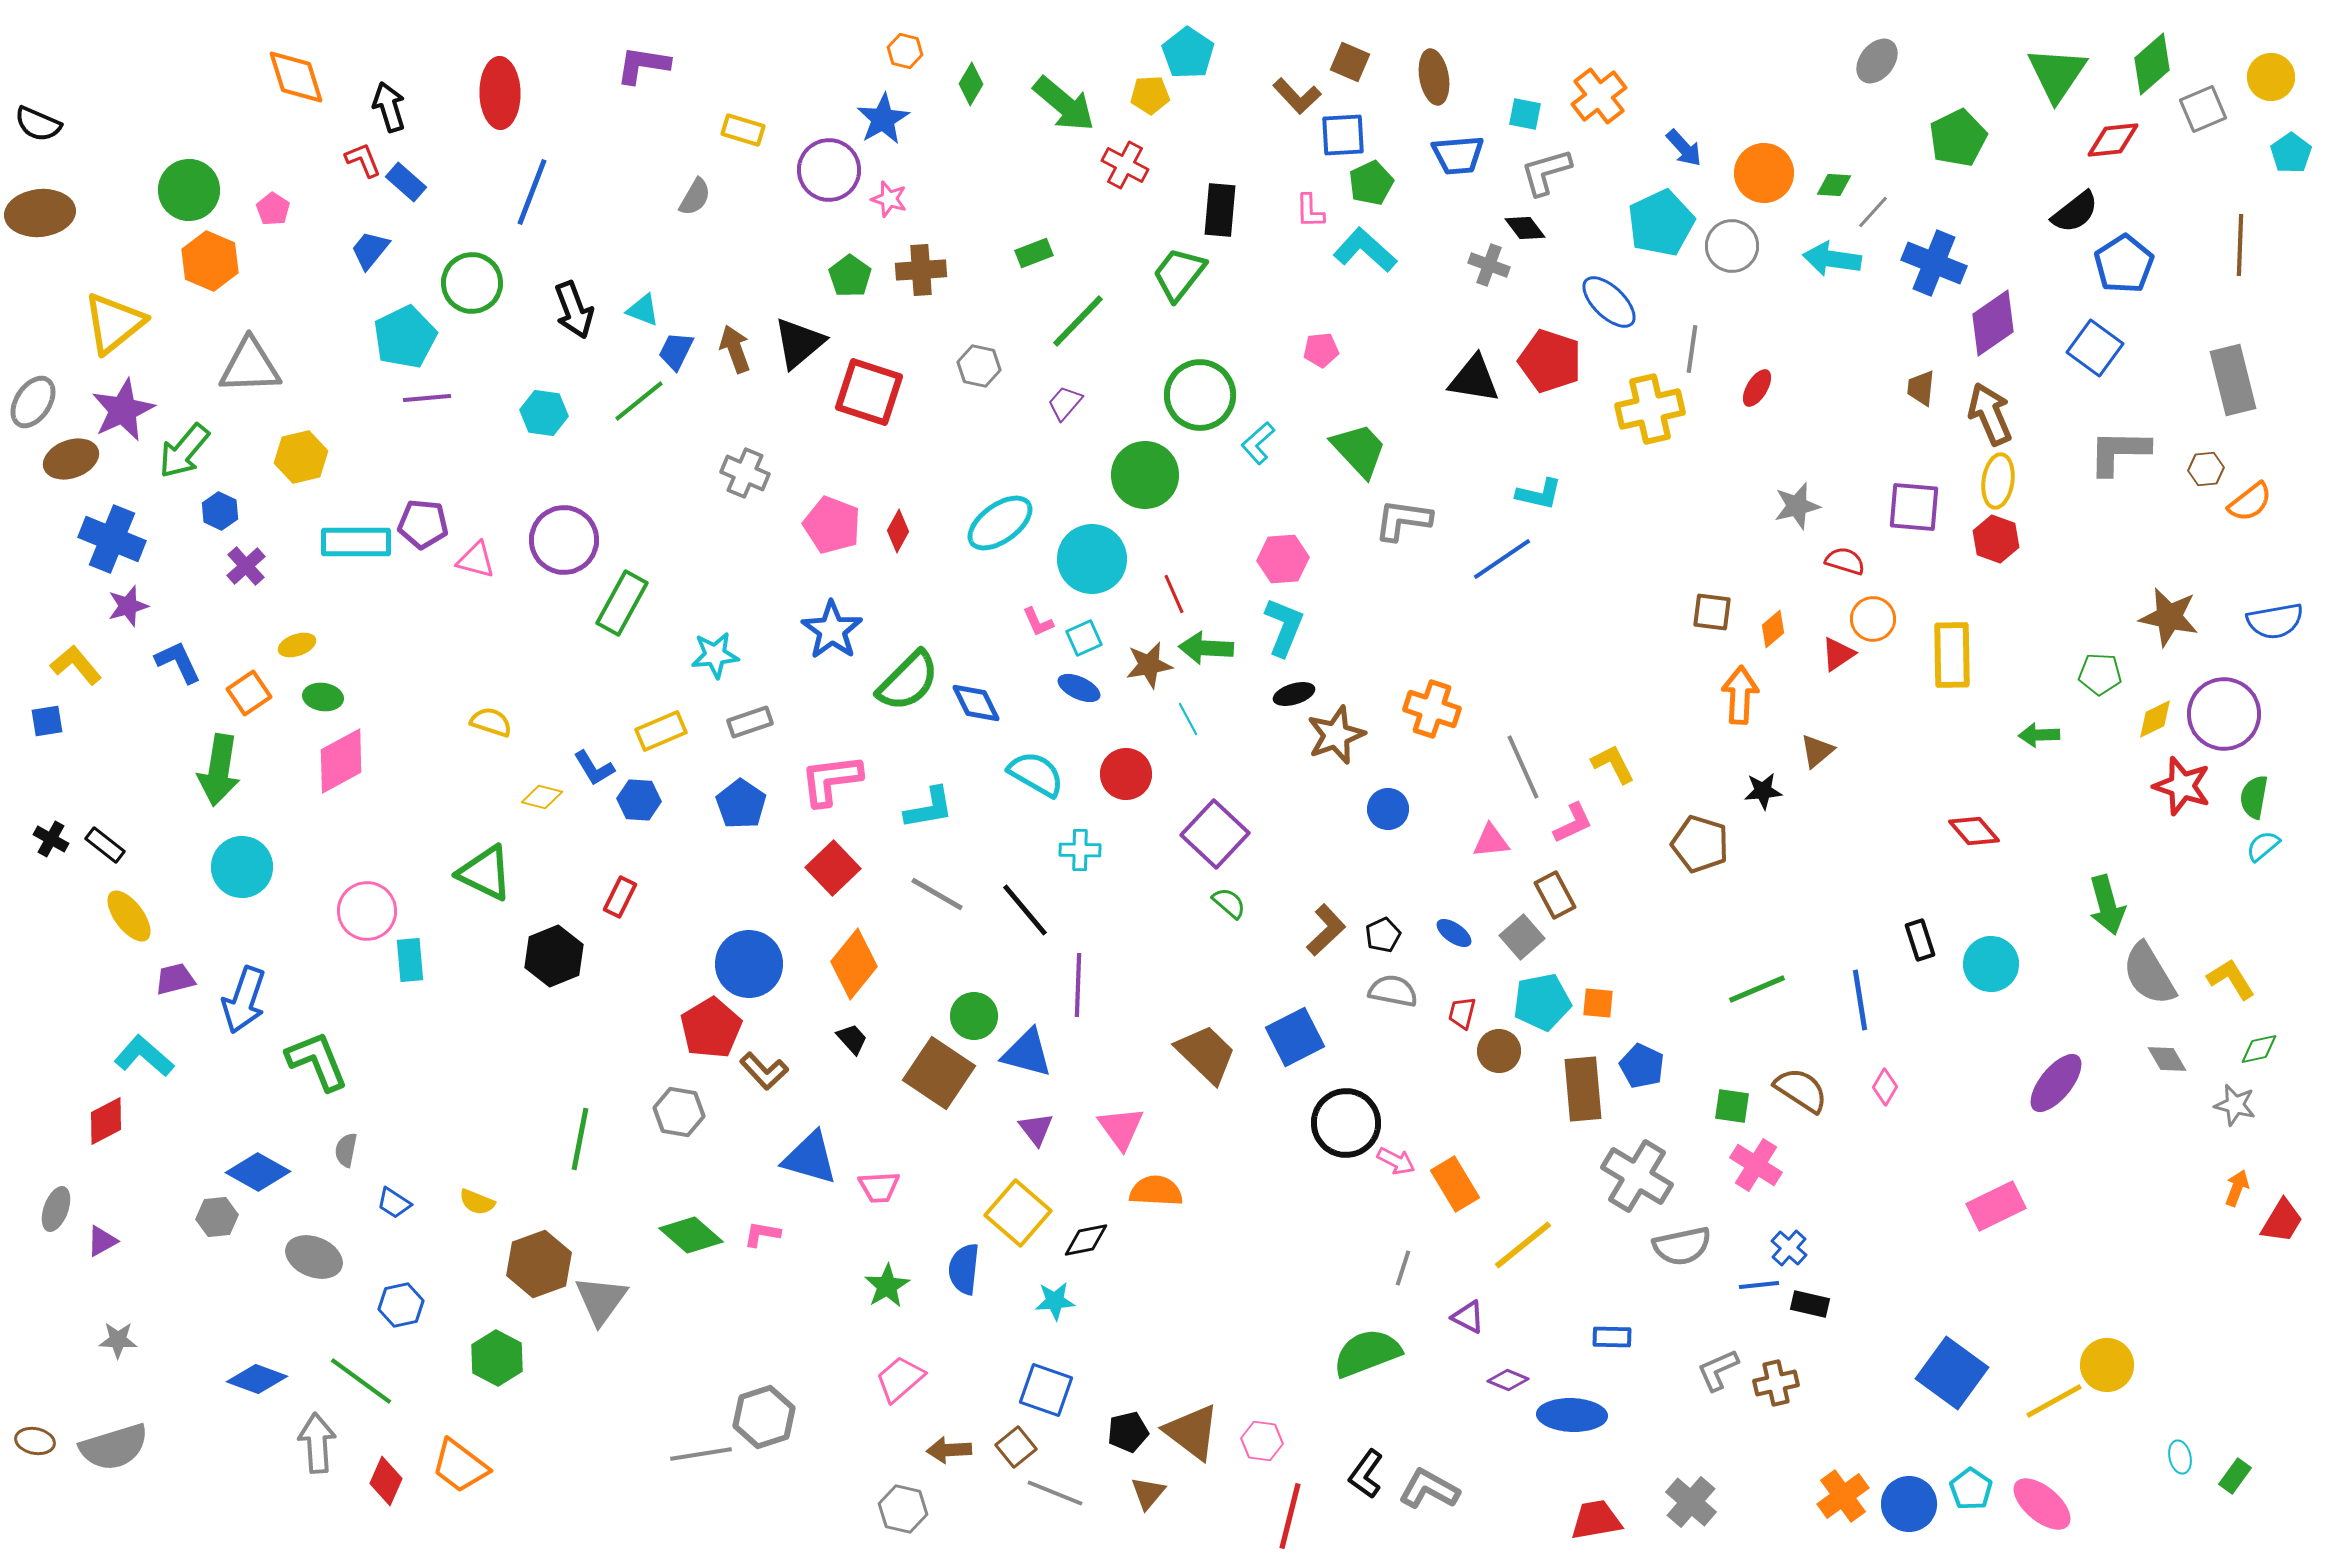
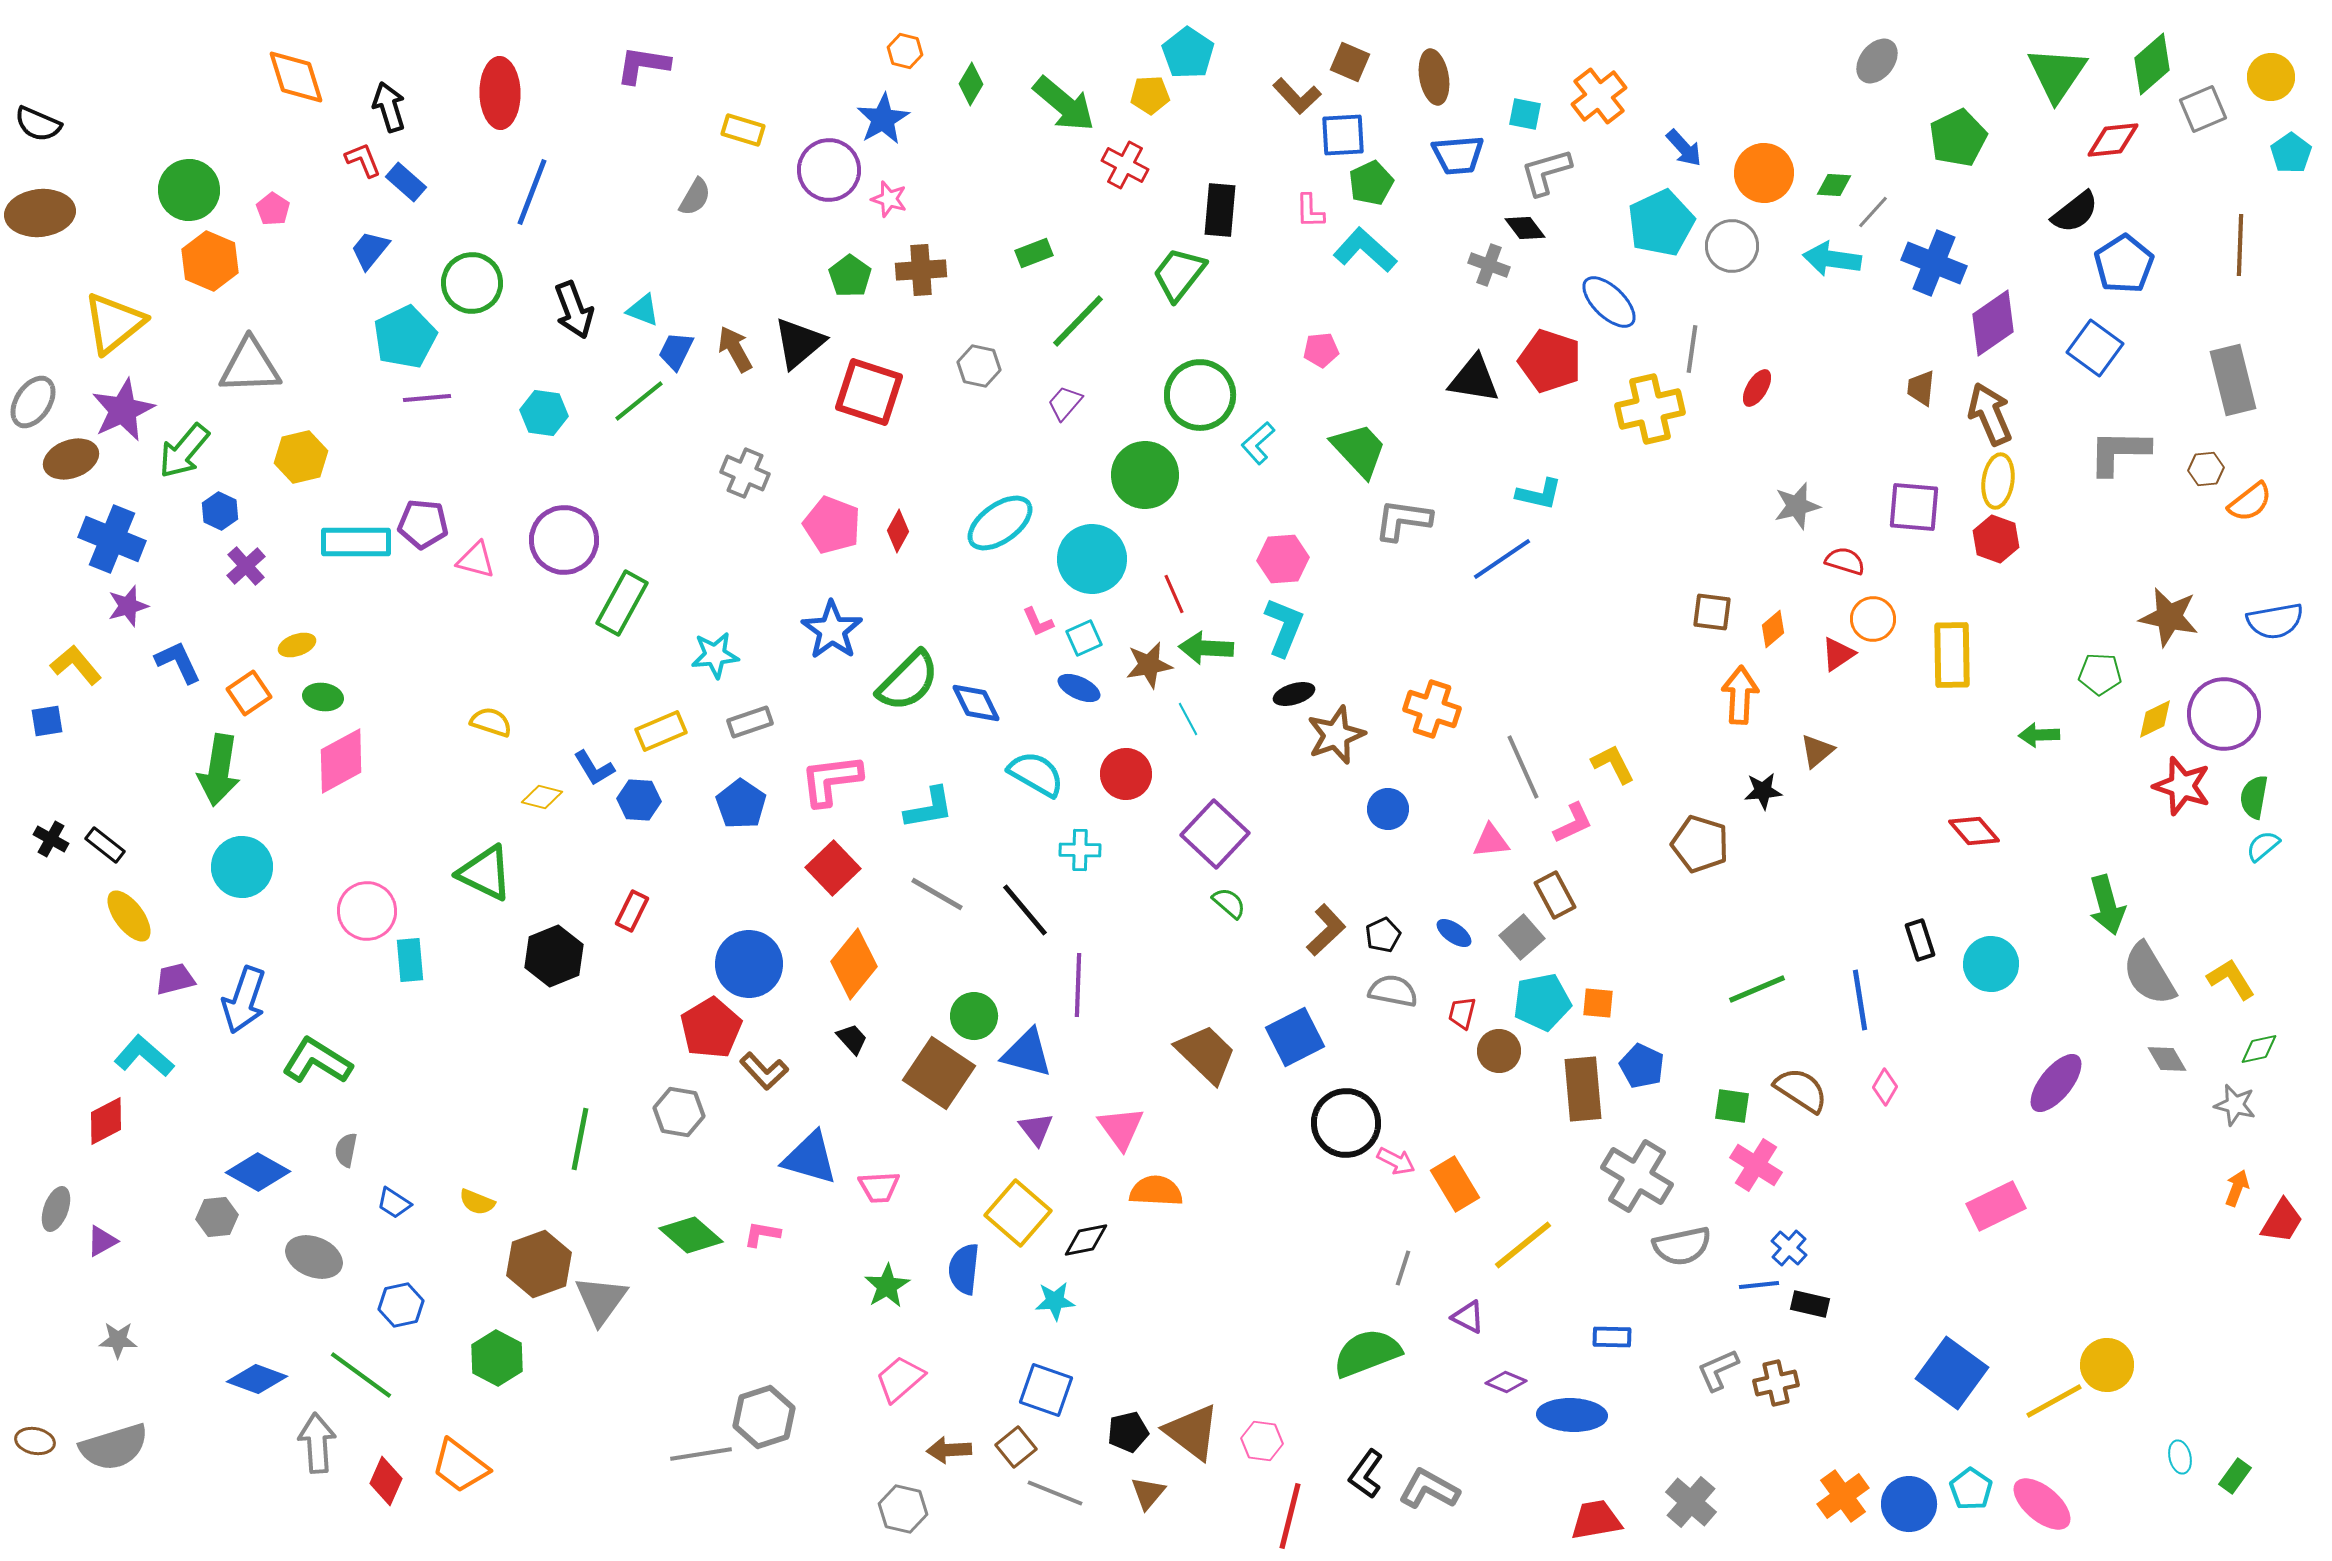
brown arrow at (735, 349): rotated 9 degrees counterclockwise
red rectangle at (620, 897): moved 12 px right, 14 px down
green L-shape at (317, 1061): rotated 36 degrees counterclockwise
purple diamond at (1508, 1380): moved 2 px left, 2 px down
green line at (361, 1381): moved 6 px up
